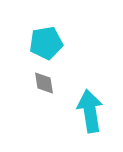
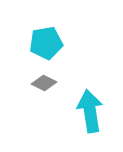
gray diamond: rotated 55 degrees counterclockwise
